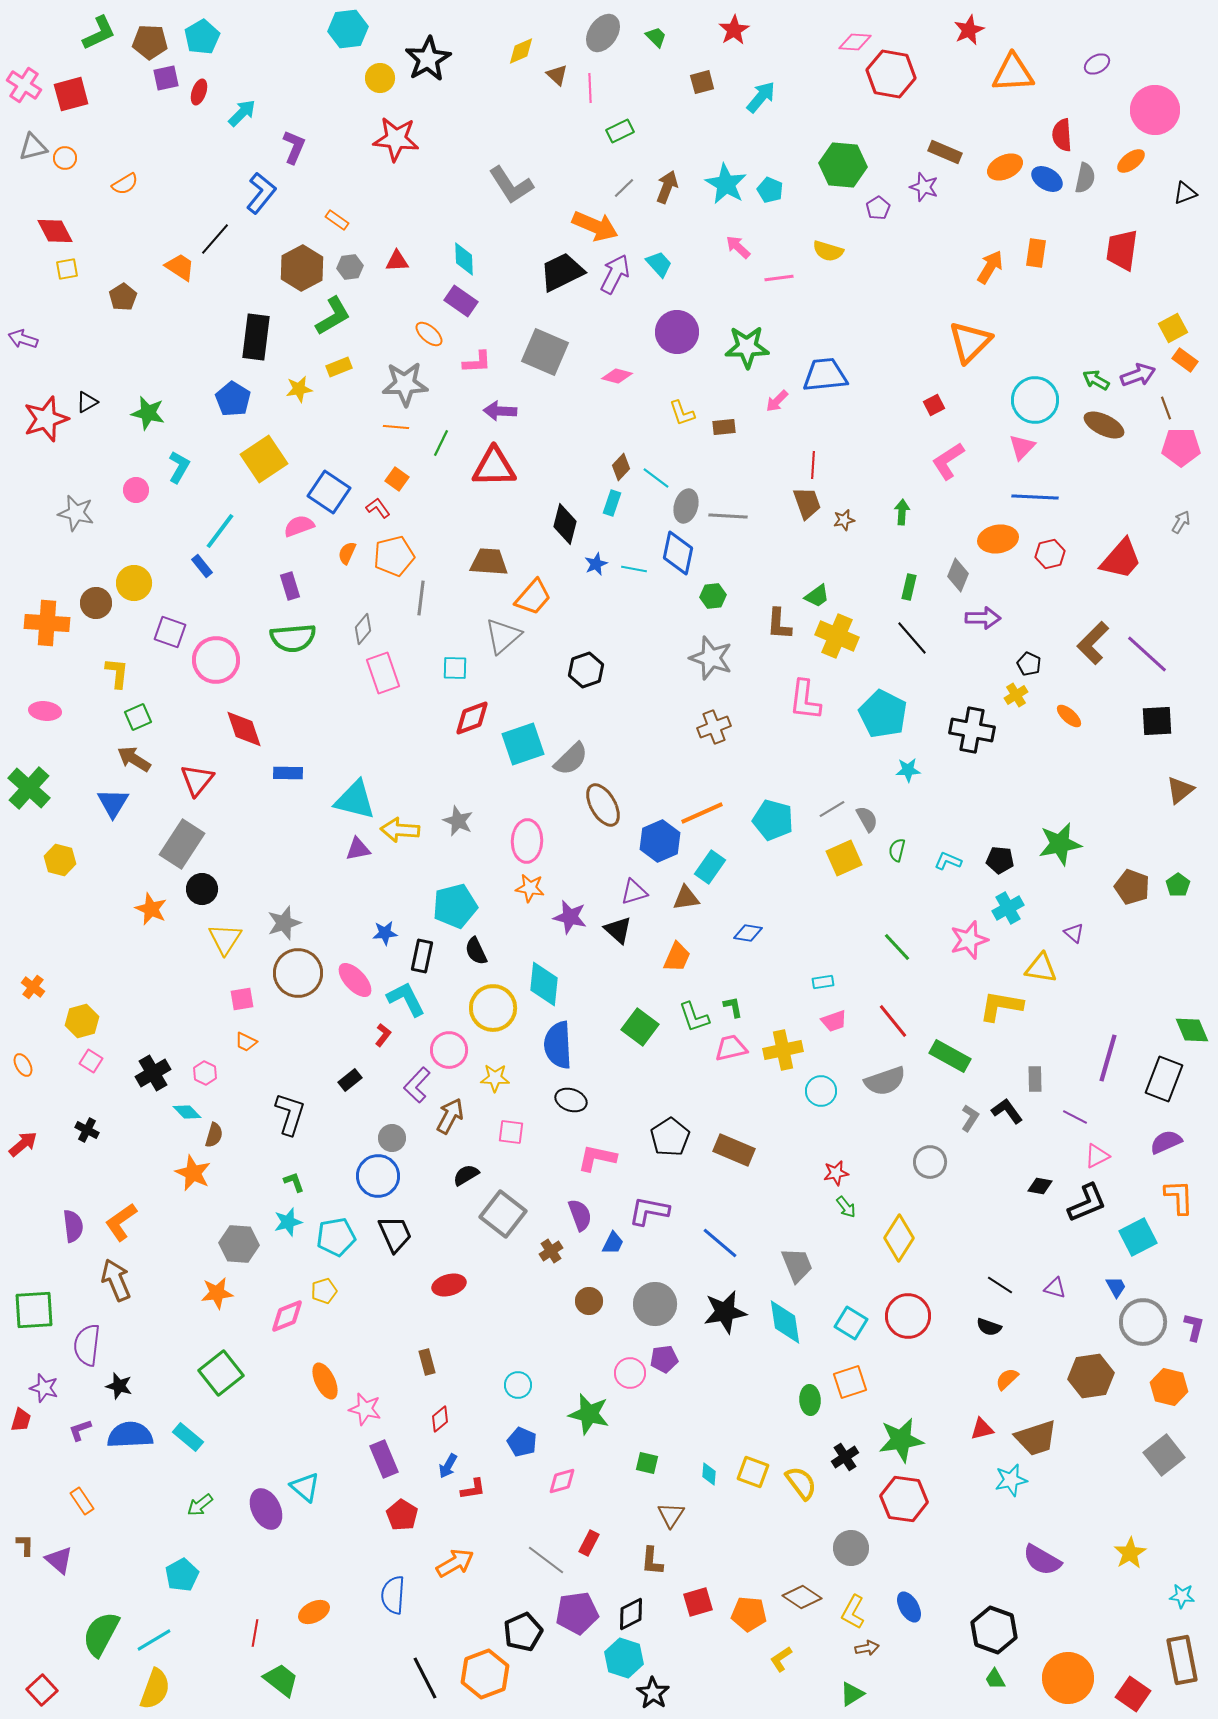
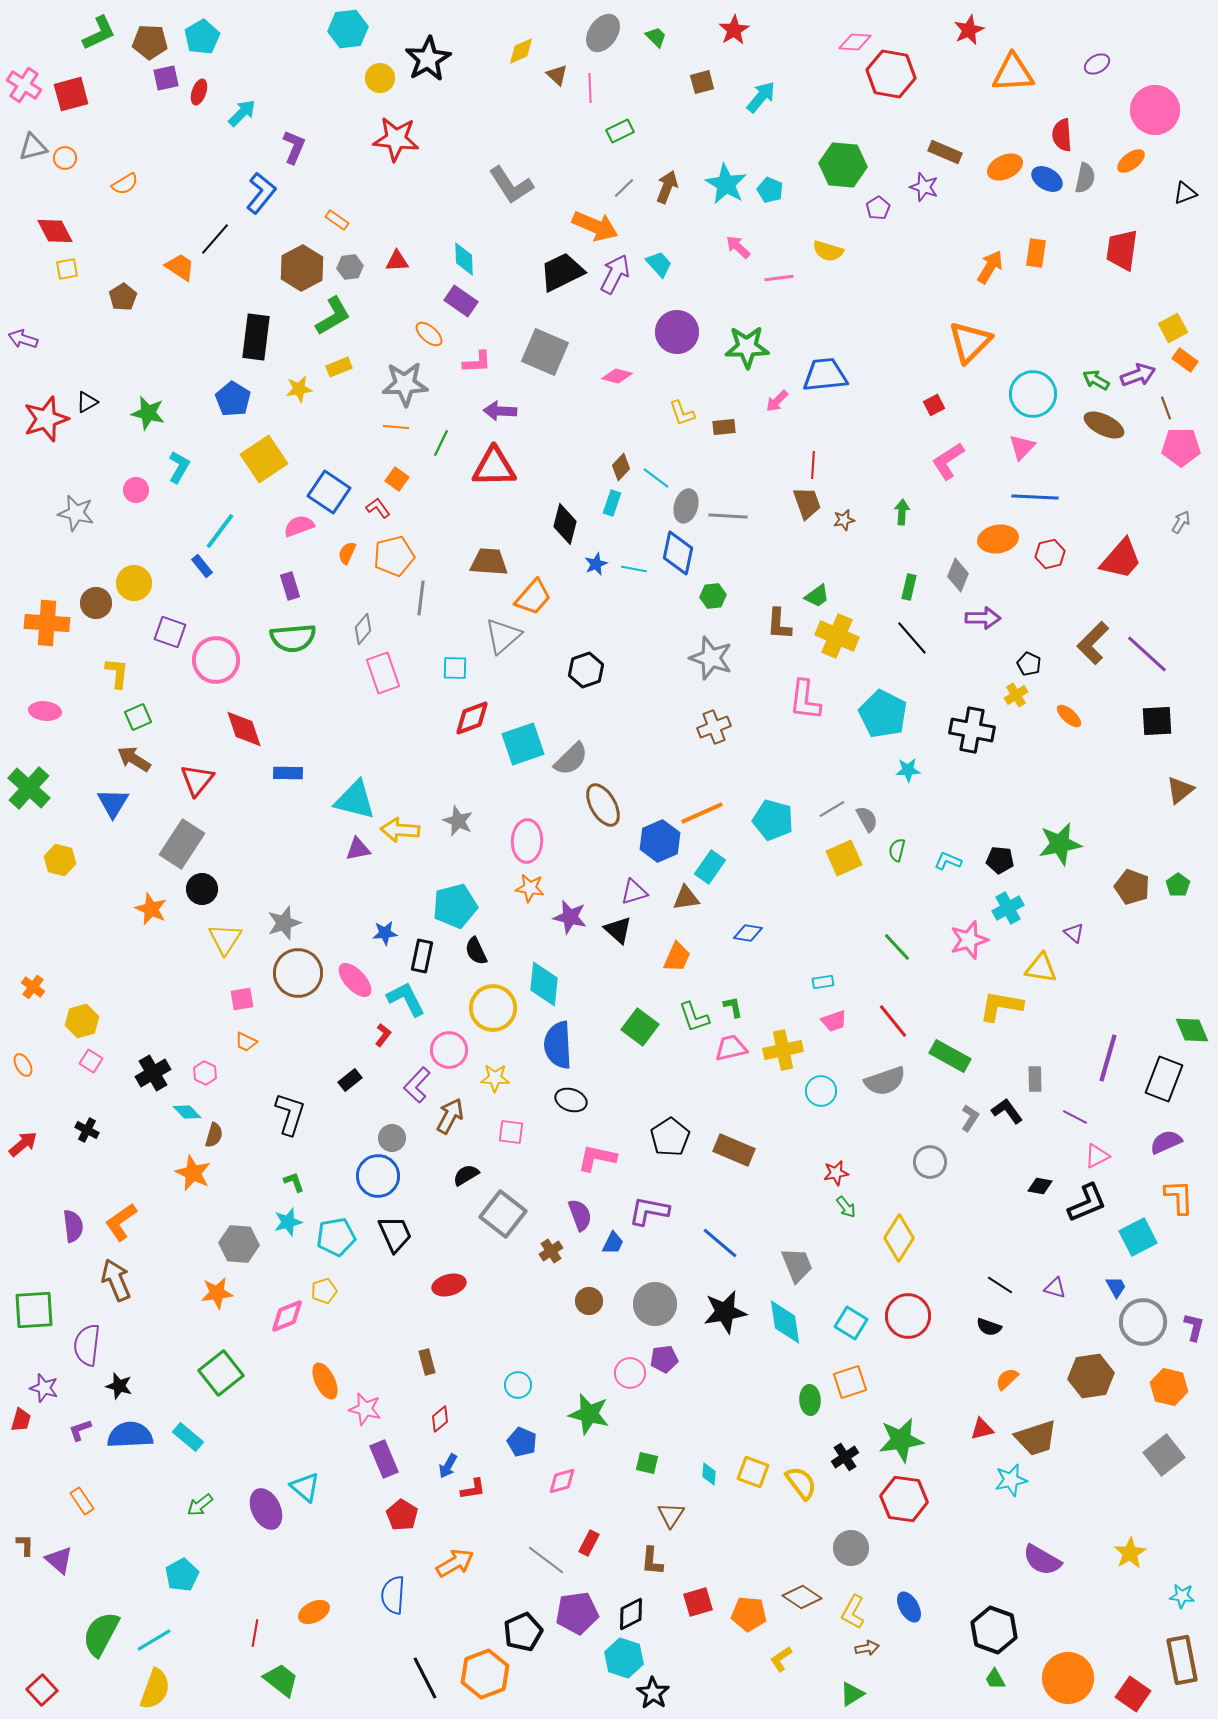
cyan circle at (1035, 400): moved 2 px left, 6 px up
